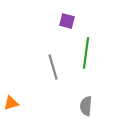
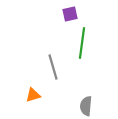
purple square: moved 3 px right, 7 px up; rotated 28 degrees counterclockwise
green line: moved 4 px left, 10 px up
orange triangle: moved 22 px right, 8 px up
